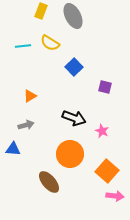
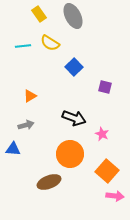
yellow rectangle: moved 2 px left, 3 px down; rotated 56 degrees counterclockwise
pink star: moved 3 px down
brown ellipse: rotated 70 degrees counterclockwise
